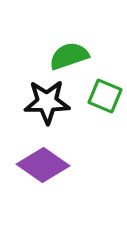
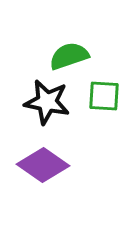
green square: moved 1 px left; rotated 20 degrees counterclockwise
black star: rotated 12 degrees clockwise
